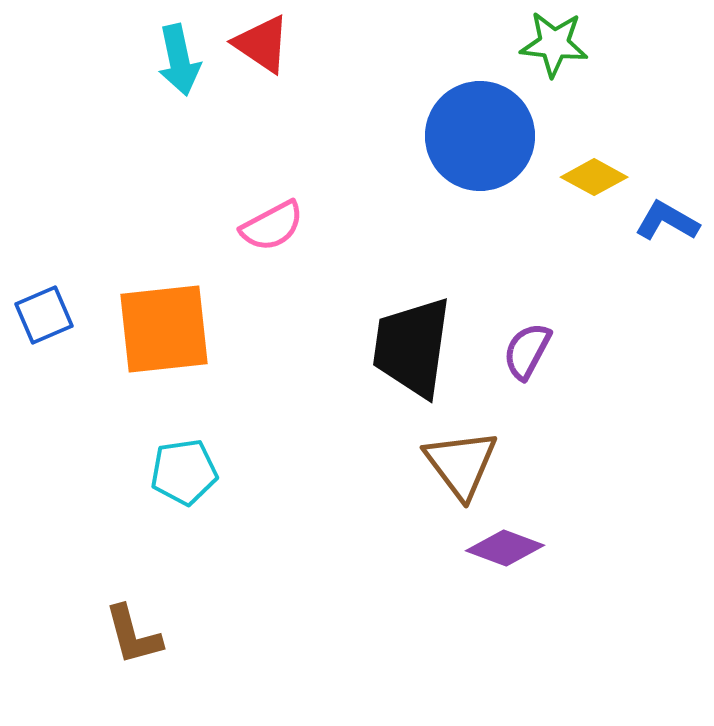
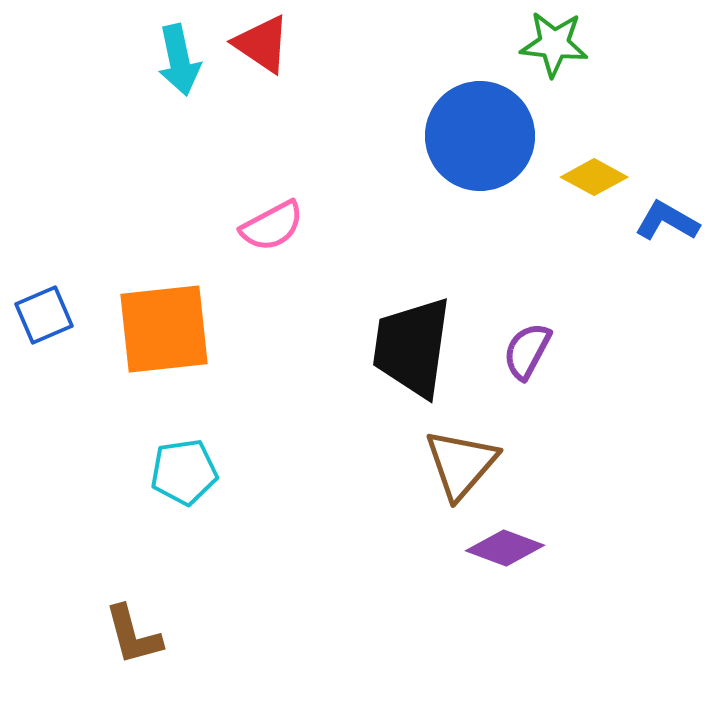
brown triangle: rotated 18 degrees clockwise
